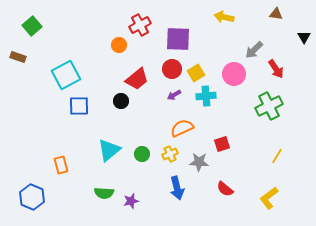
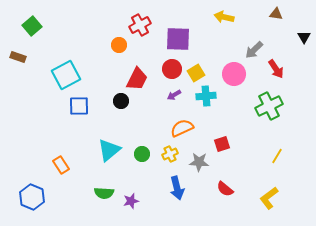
red trapezoid: rotated 25 degrees counterclockwise
orange rectangle: rotated 18 degrees counterclockwise
